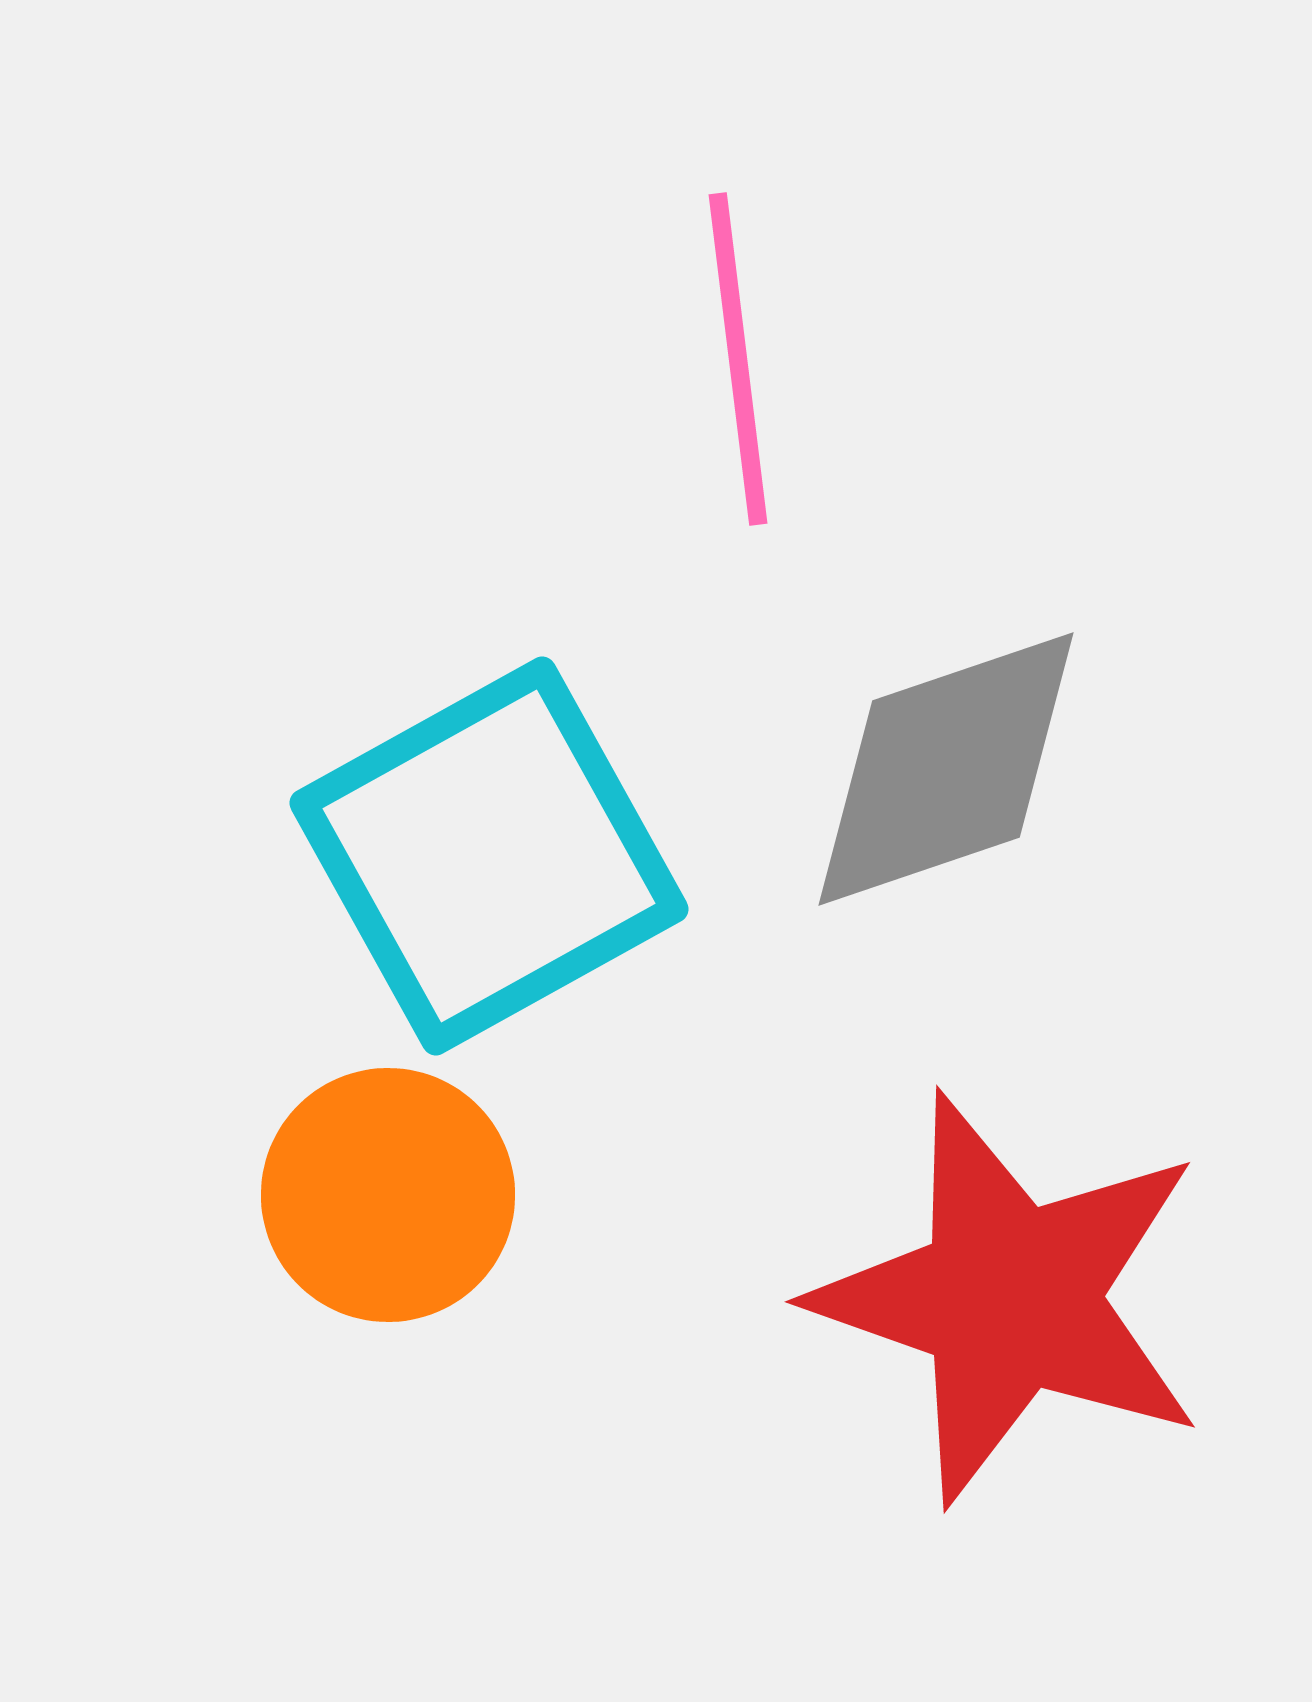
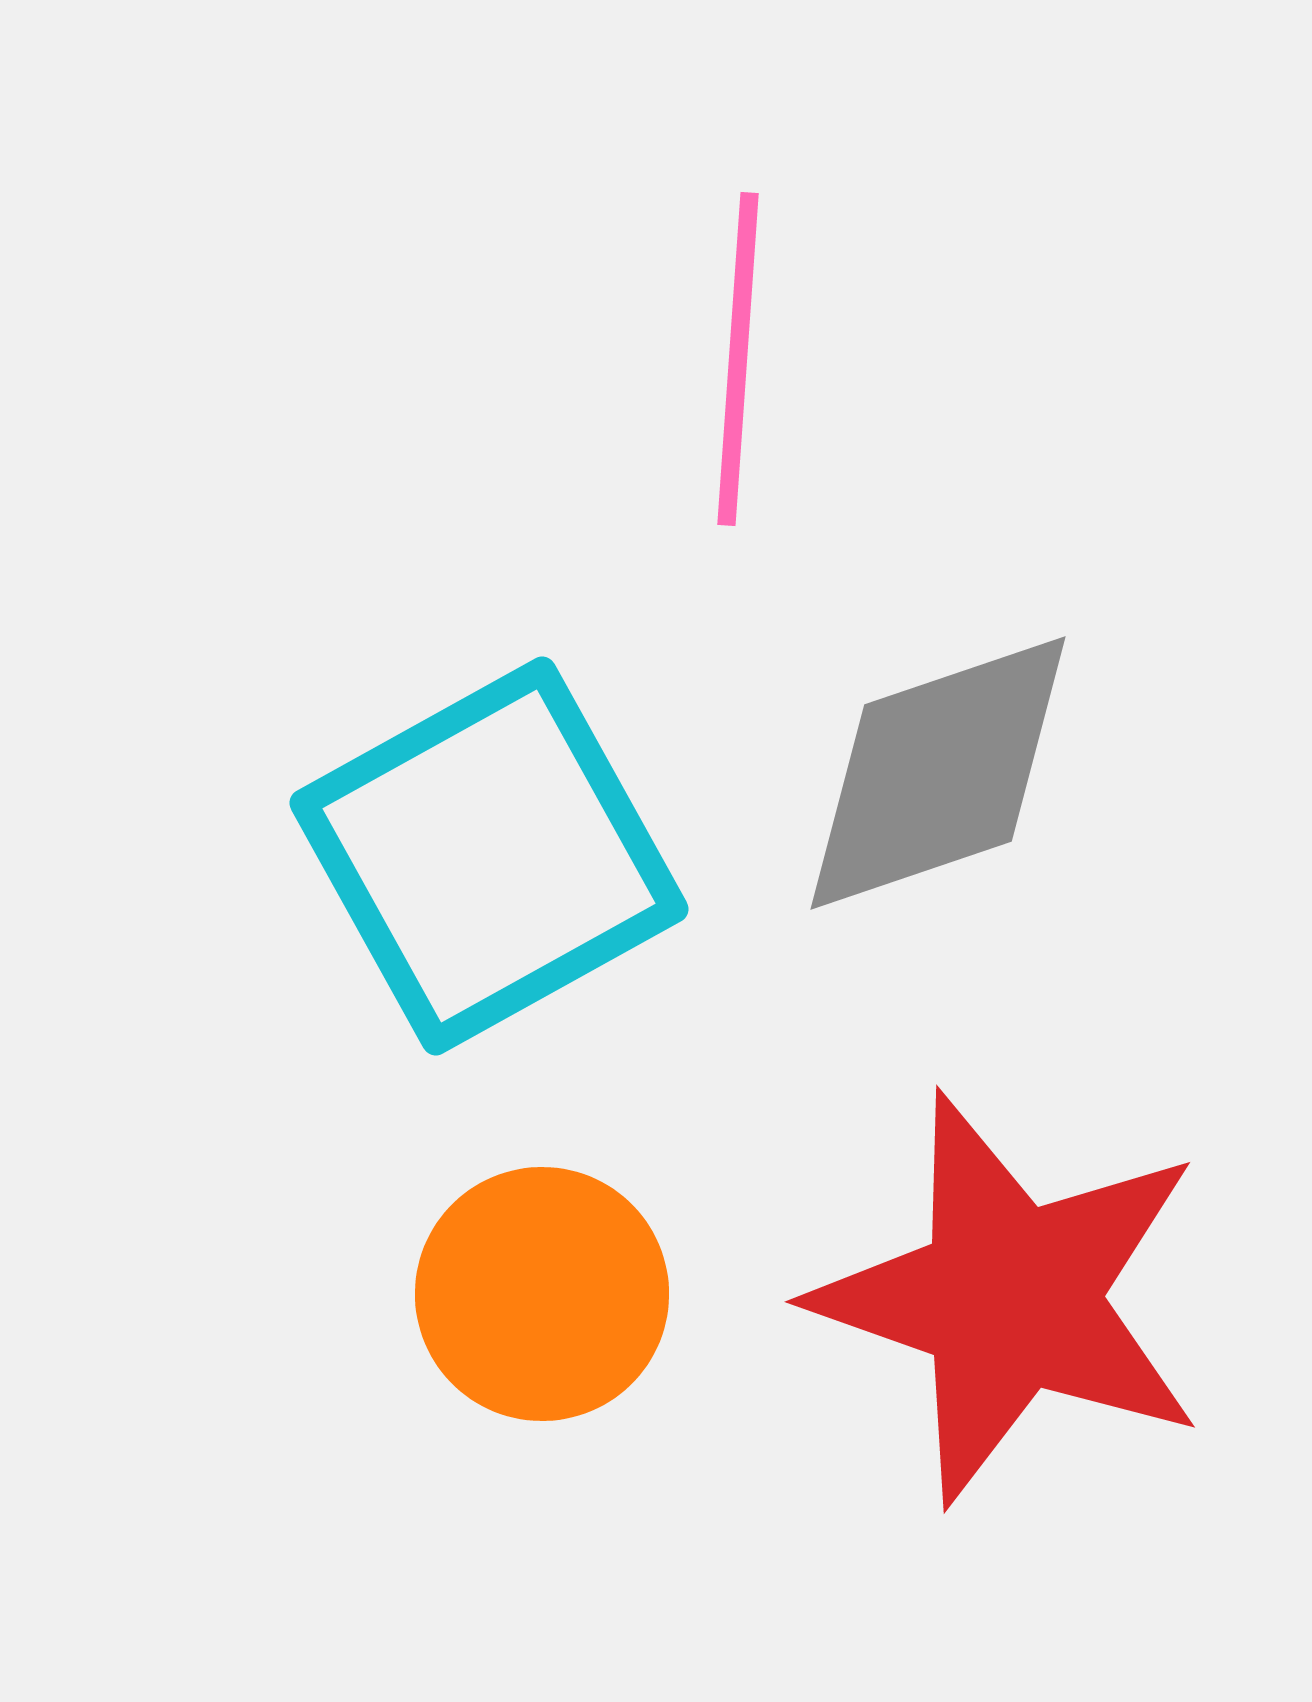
pink line: rotated 11 degrees clockwise
gray diamond: moved 8 px left, 4 px down
orange circle: moved 154 px right, 99 px down
